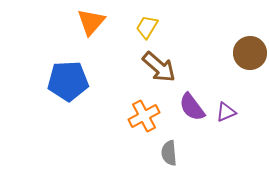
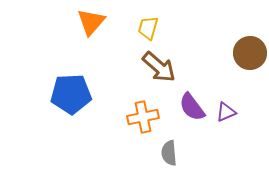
yellow trapezoid: moved 1 px right, 1 px down; rotated 15 degrees counterclockwise
blue pentagon: moved 3 px right, 13 px down
orange cross: moved 1 px left, 1 px down; rotated 16 degrees clockwise
